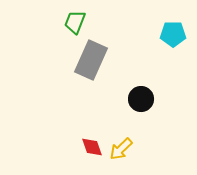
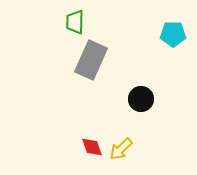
green trapezoid: rotated 20 degrees counterclockwise
